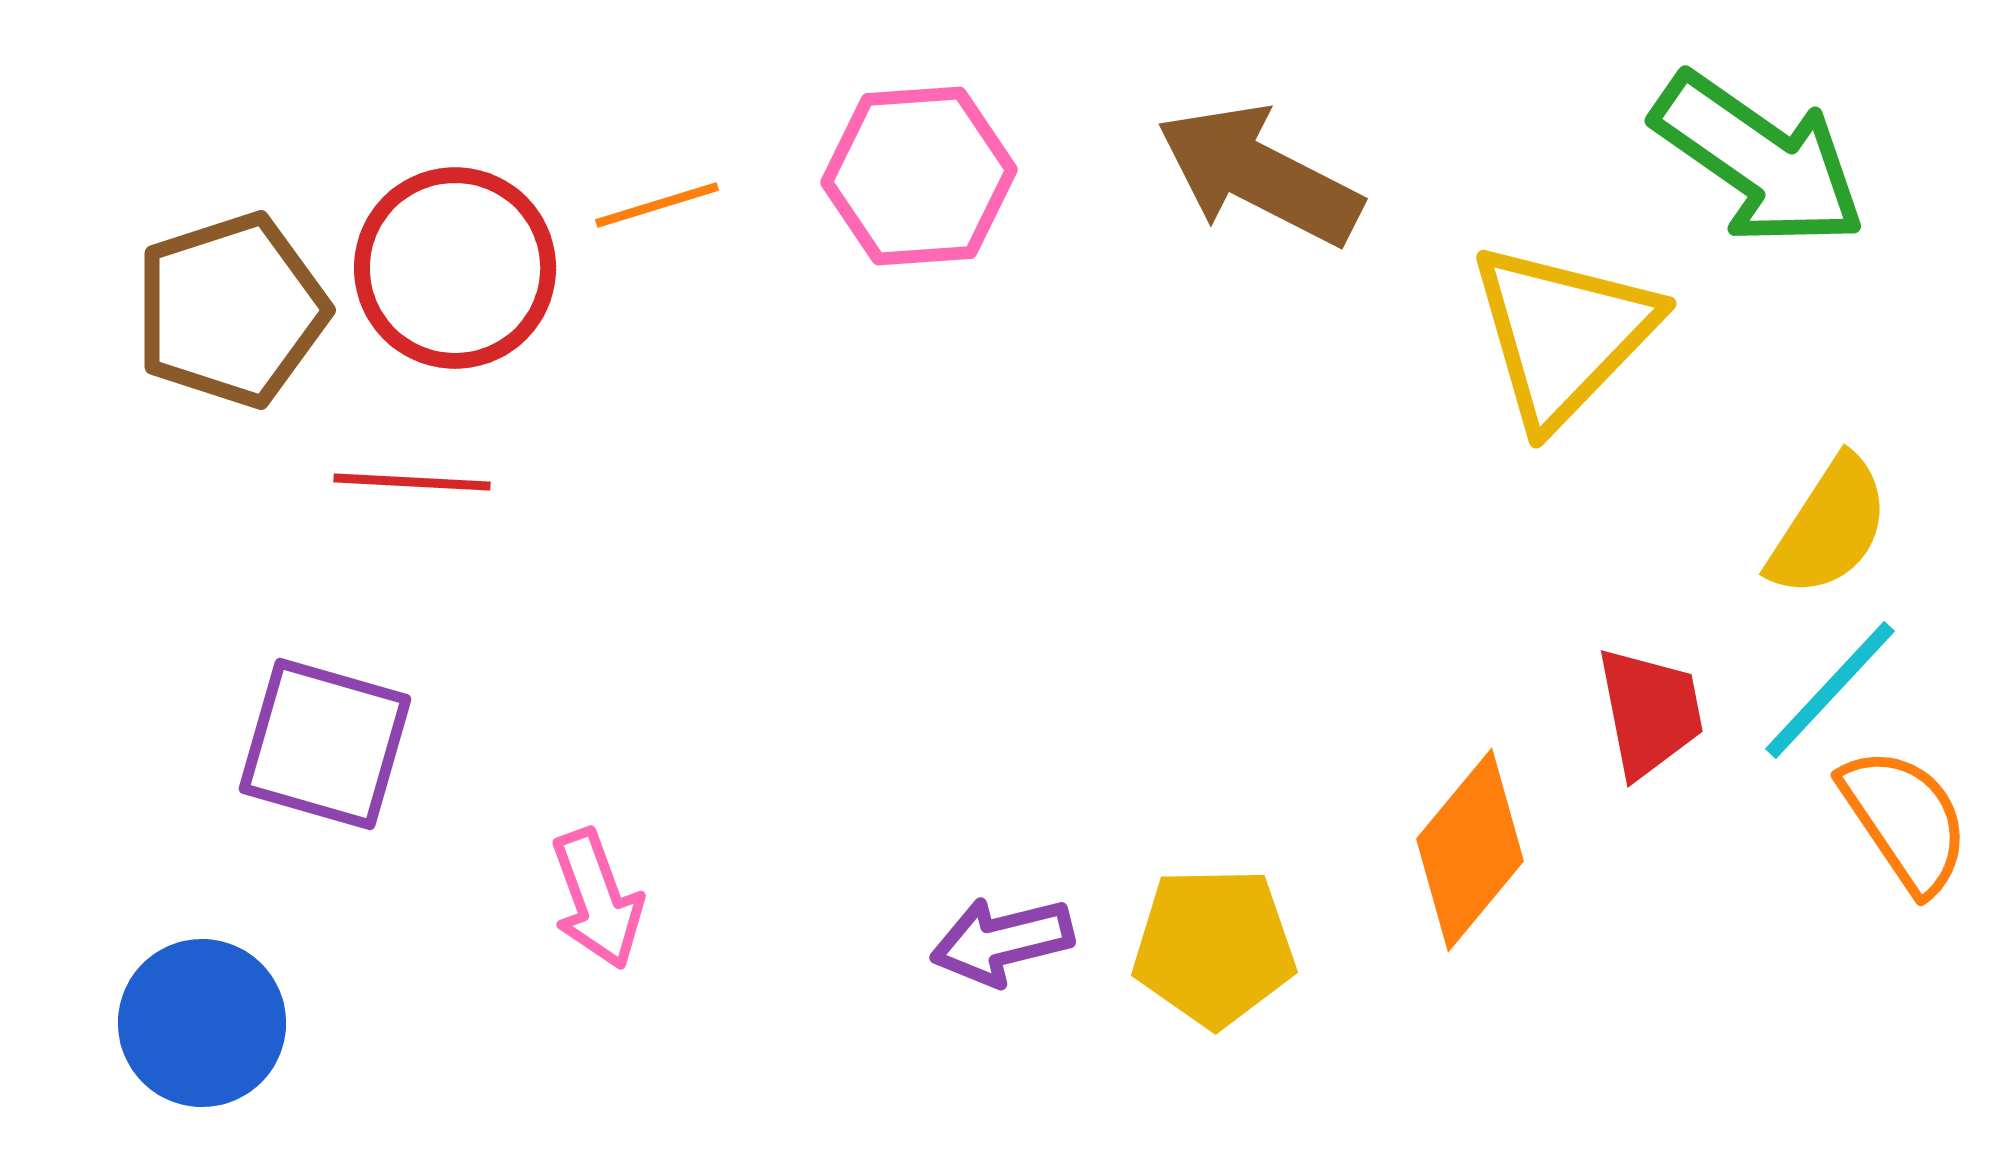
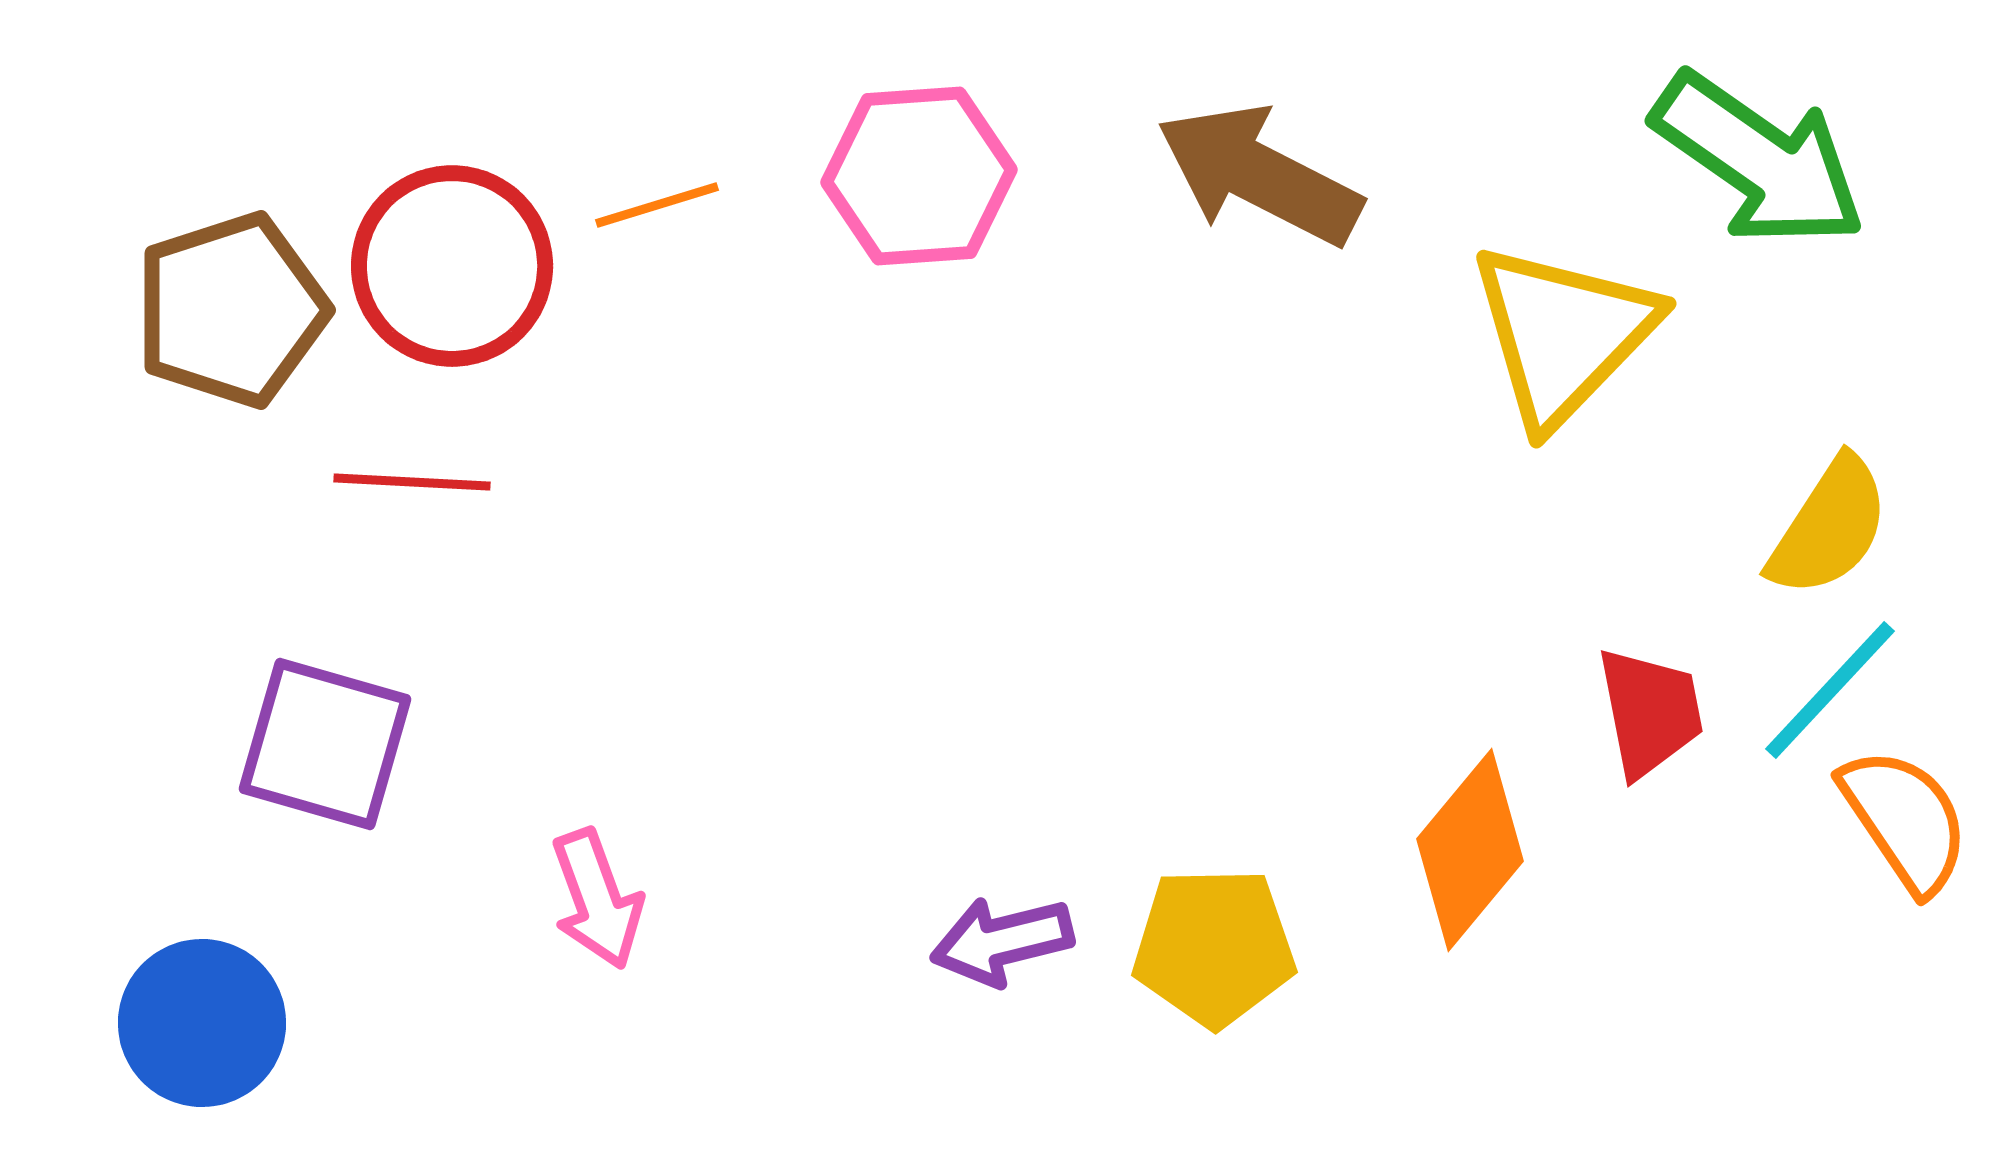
red circle: moved 3 px left, 2 px up
